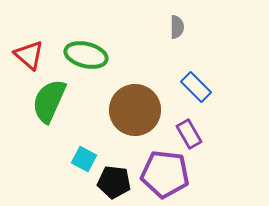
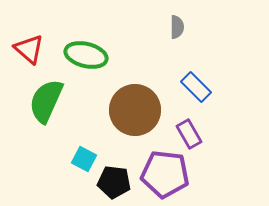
red triangle: moved 6 px up
green semicircle: moved 3 px left
